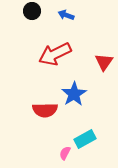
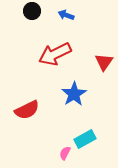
red semicircle: moved 18 px left; rotated 25 degrees counterclockwise
